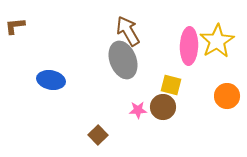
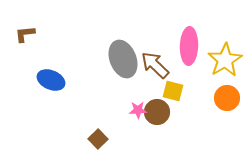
brown L-shape: moved 10 px right, 8 px down
brown arrow: moved 27 px right, 34 px down; rotated 16 degrees counterclockwise
yellow star: moved 8 px right, 19 px down
gray ellipse: moved 1 px up
blue ellipse: rotated 12 degrees clockwise
yellow square: moved 2 px right, 6 px down
orange circle: moved 2 px down
brown circle: moved 6 px left, 5 px down
brown square: moved 4 px down
